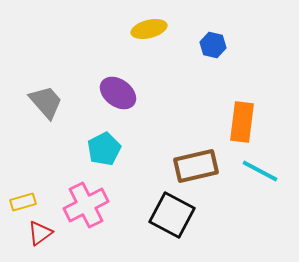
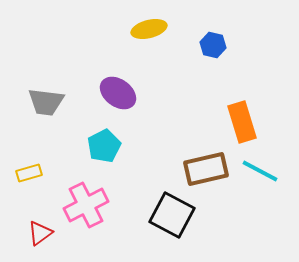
gray trapezoid: rotated 138 degrees clockwise
orange rectangle: rotated 24 degrees counterclockwise
cyan pentagon: moved 3 px up
brown rectangle: moved 10 px right, 3 px down
yellow rectangle: moved 6 px right, 29 px up
